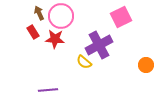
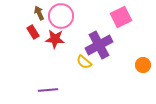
orange circle: moved 3 px left
